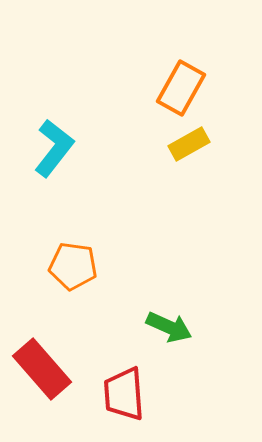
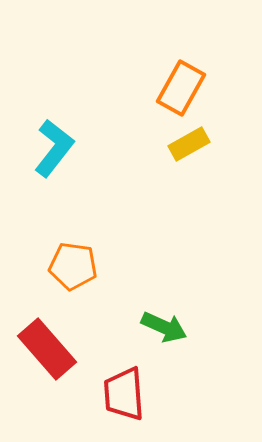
green arrow: moved 5 px left
red rectangle: moved 5 px right, 20 px up
